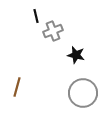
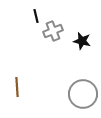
black star: moved 6 px right, 14 px up
brown line: rotated 18 degrees counterclockwise
gray circle: moved 1 px down
